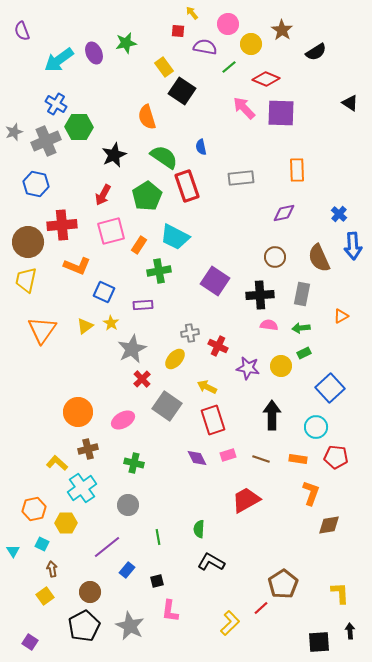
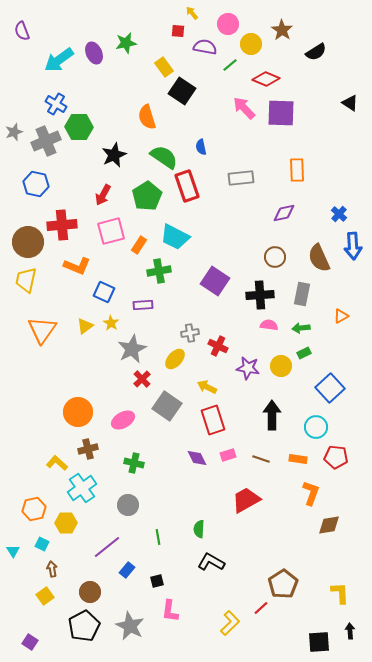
green line at (229, 67): moved 1 px right, 2 px up
